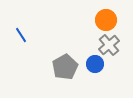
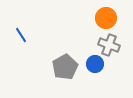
orange circle: moved 2 px up
gray cross: rotated 30 degrees counterclockwise
